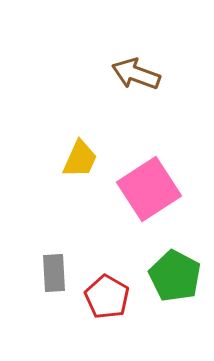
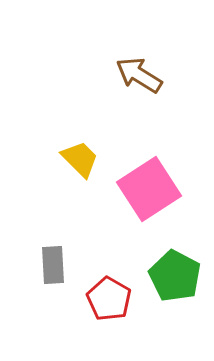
brown arrow: moved 3 px right, 1 px down; rotated 12 degrees clockwise
yellow trapezoid: rotated 69 degrees counterclockwise
gray rectangle: moved 1 px left, 8 px up
red pentagon: moved 2 px right, 2 px down
